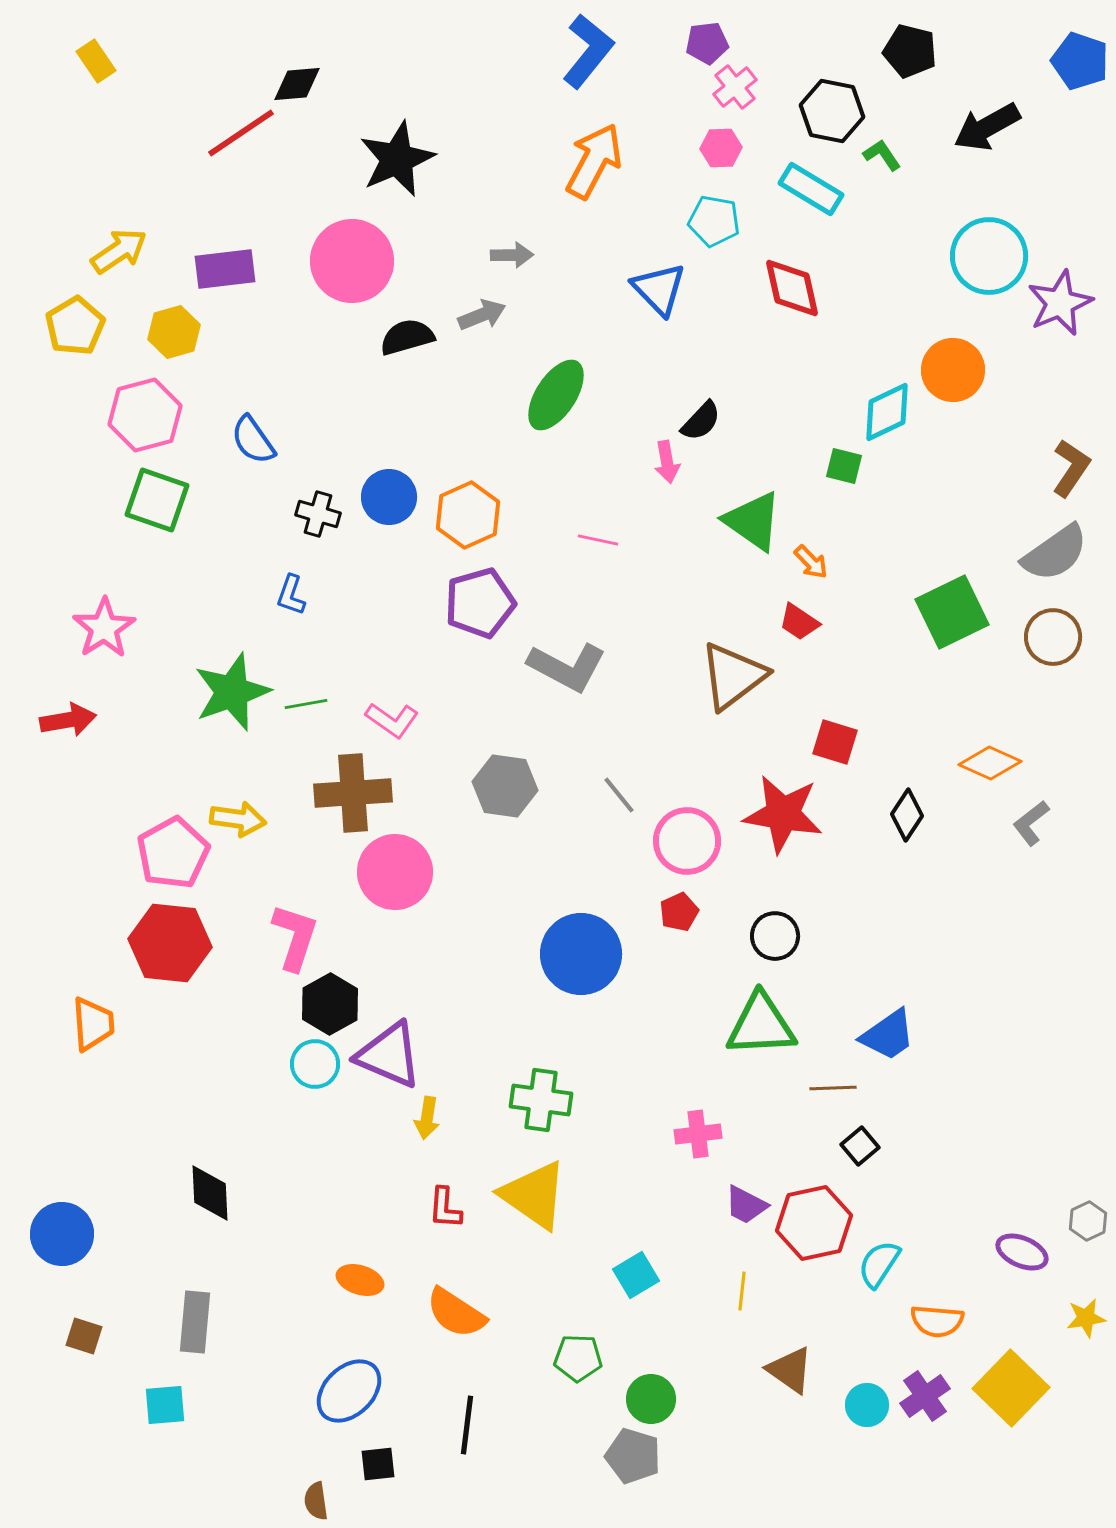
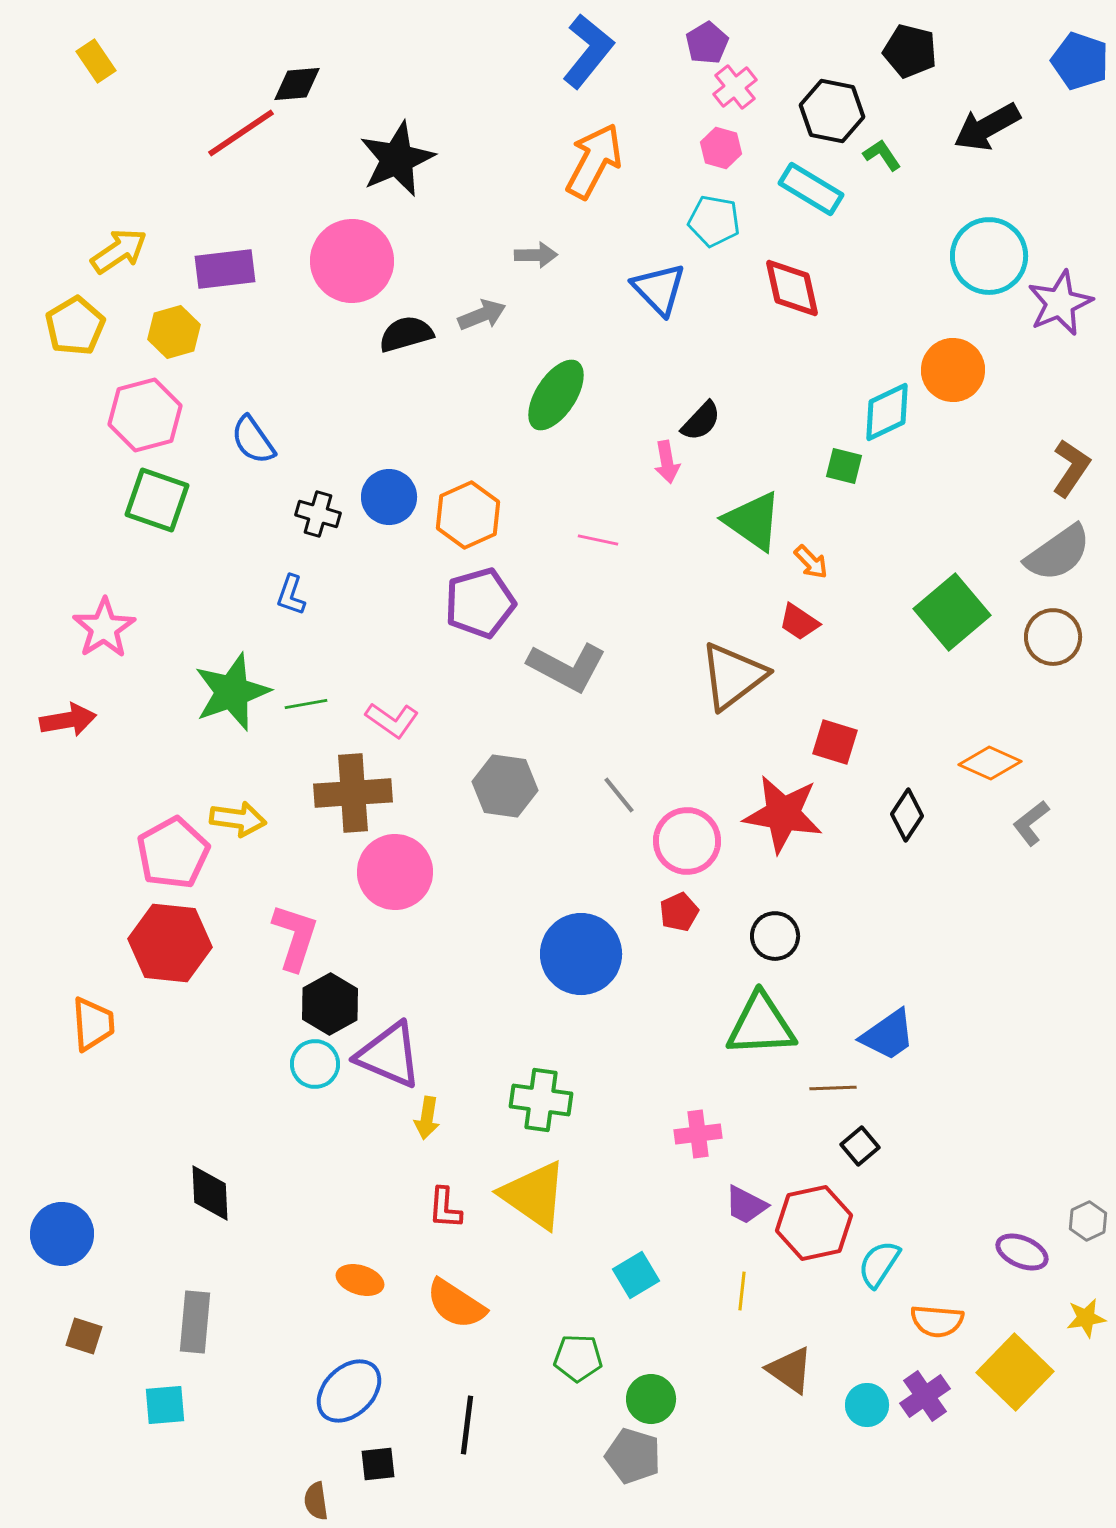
purple pentagon at (707, 43): rotated 24 degrees counterclockwise
pink hexagon at (721, 148): rotated 18 degrees clockwise
gray arrow at (512, 255): moved 24 px right
black semicircle at (407, 337): moved 1 px left, 3 px up
gray semicircle at (1055, 553): moved 3 px right
green square at (952, 612): rotated 14 degrees counterclockwise
orange semicircle at (456, 1313): moved 9 px up
yellow square at (1011, 1388): moved 4 px right, 16 px up
